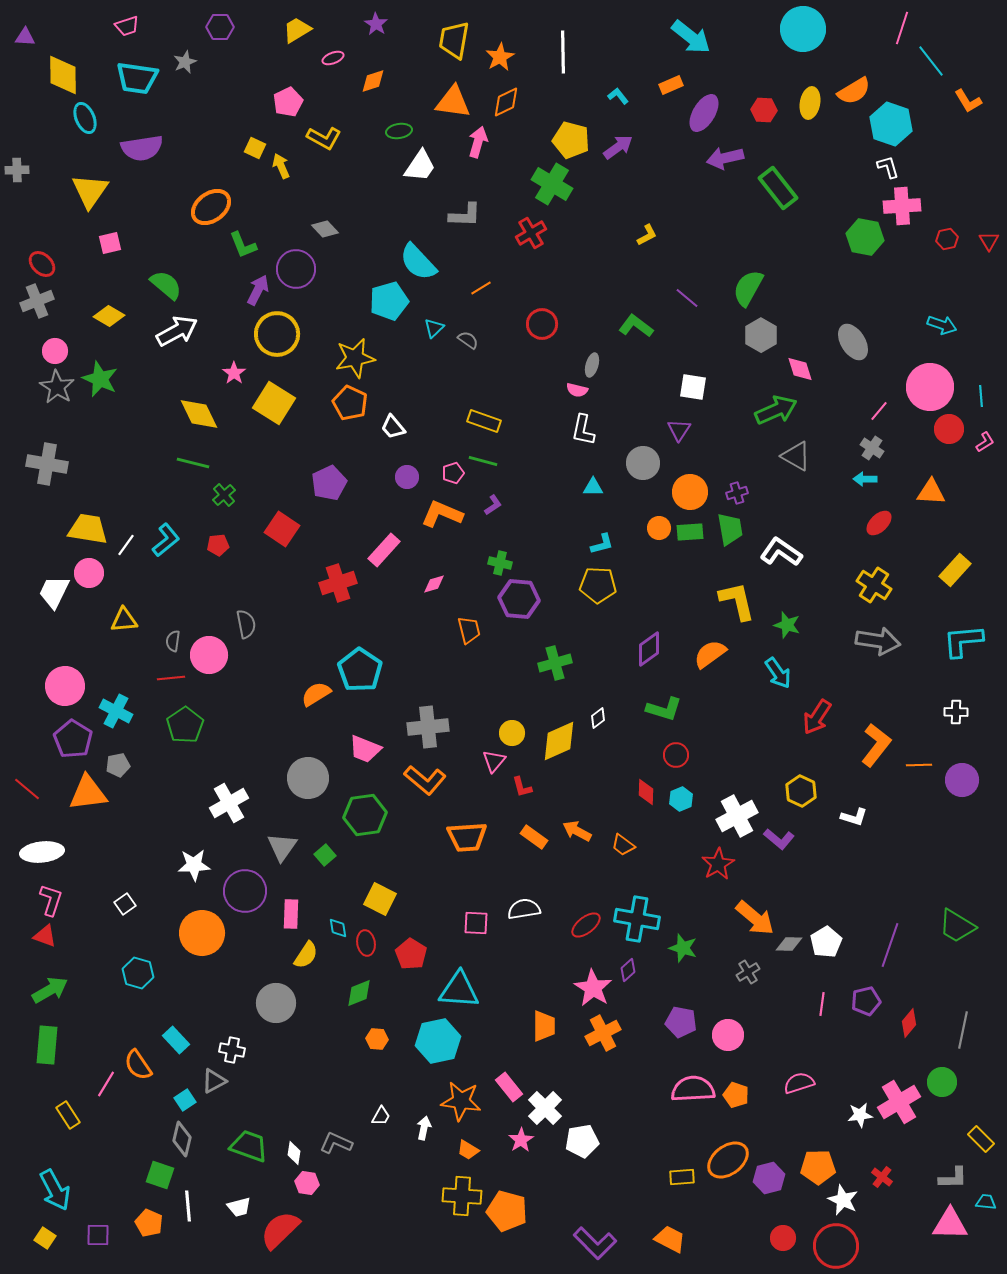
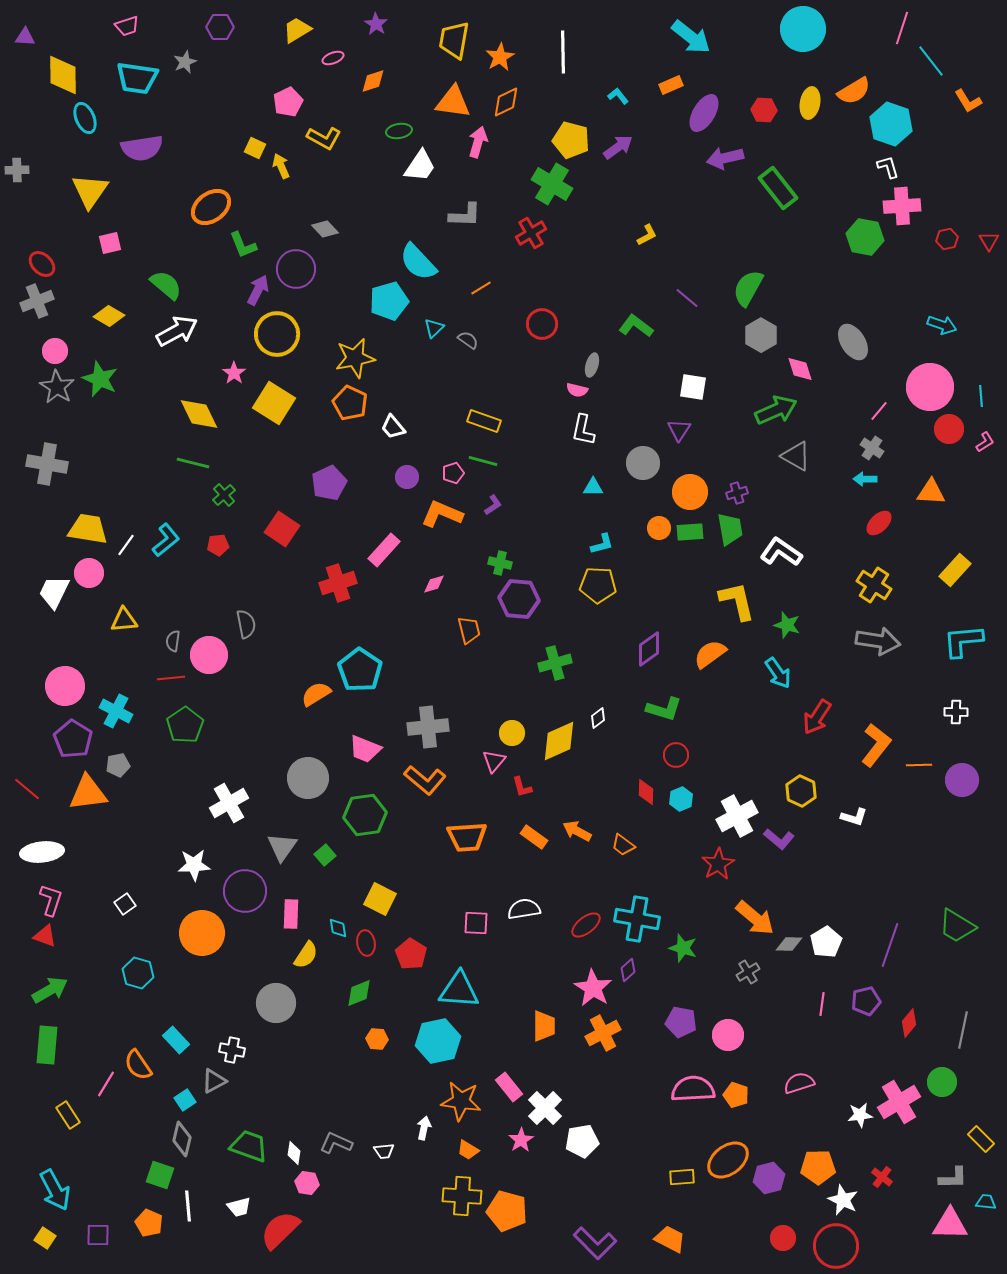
white trapezoid at (381, 1116): moved 3 px right, 35 px down; rotated 55 degrees clockwise
